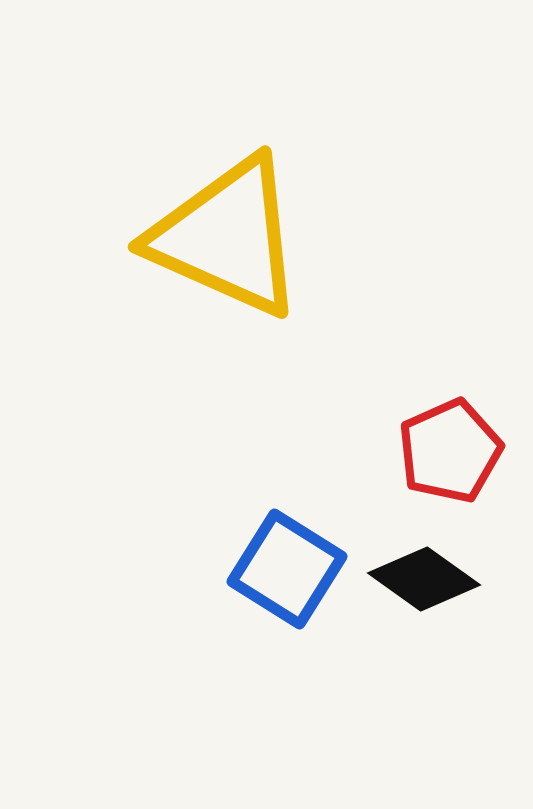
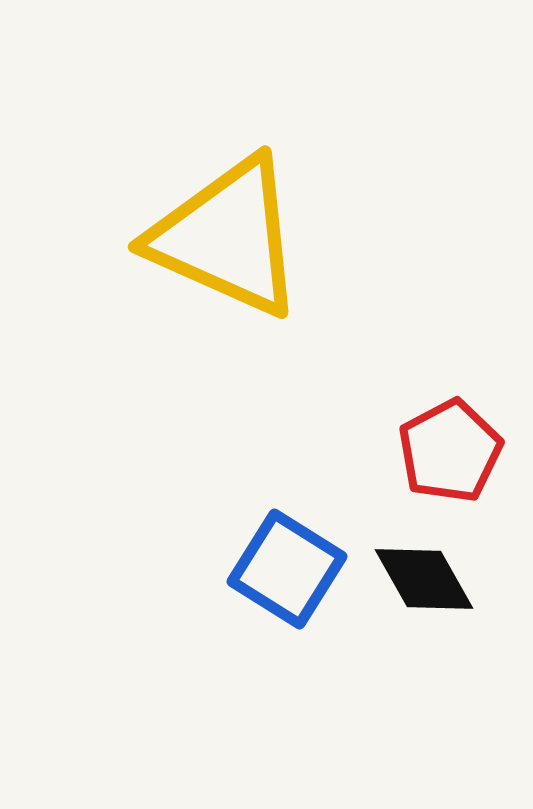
red pentagon: rotated 4 degrees counterclockwise
black diamond: rotated 25 degrees clockwise
